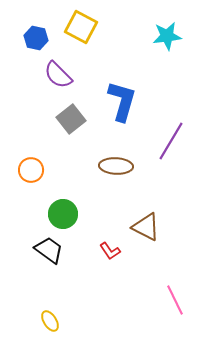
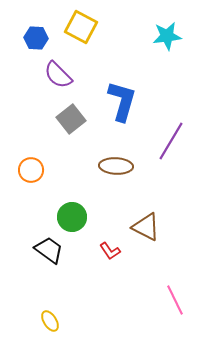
blue hexagon: rotated 10 degrees counterclockwise
green circle: moved 9 px right, 3 px down
